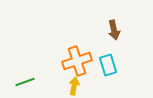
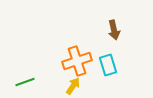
yellow arrow: moved 1 px left; rotated 24 degrees clockwise
